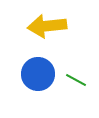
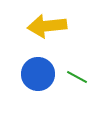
green line: moved 1 px right, 3 px up
